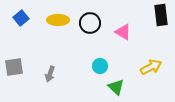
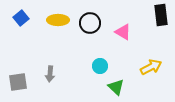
gray square: moved 4 px right, 15 px down
gray arrow: rotated 14 degrees counterclockwise
